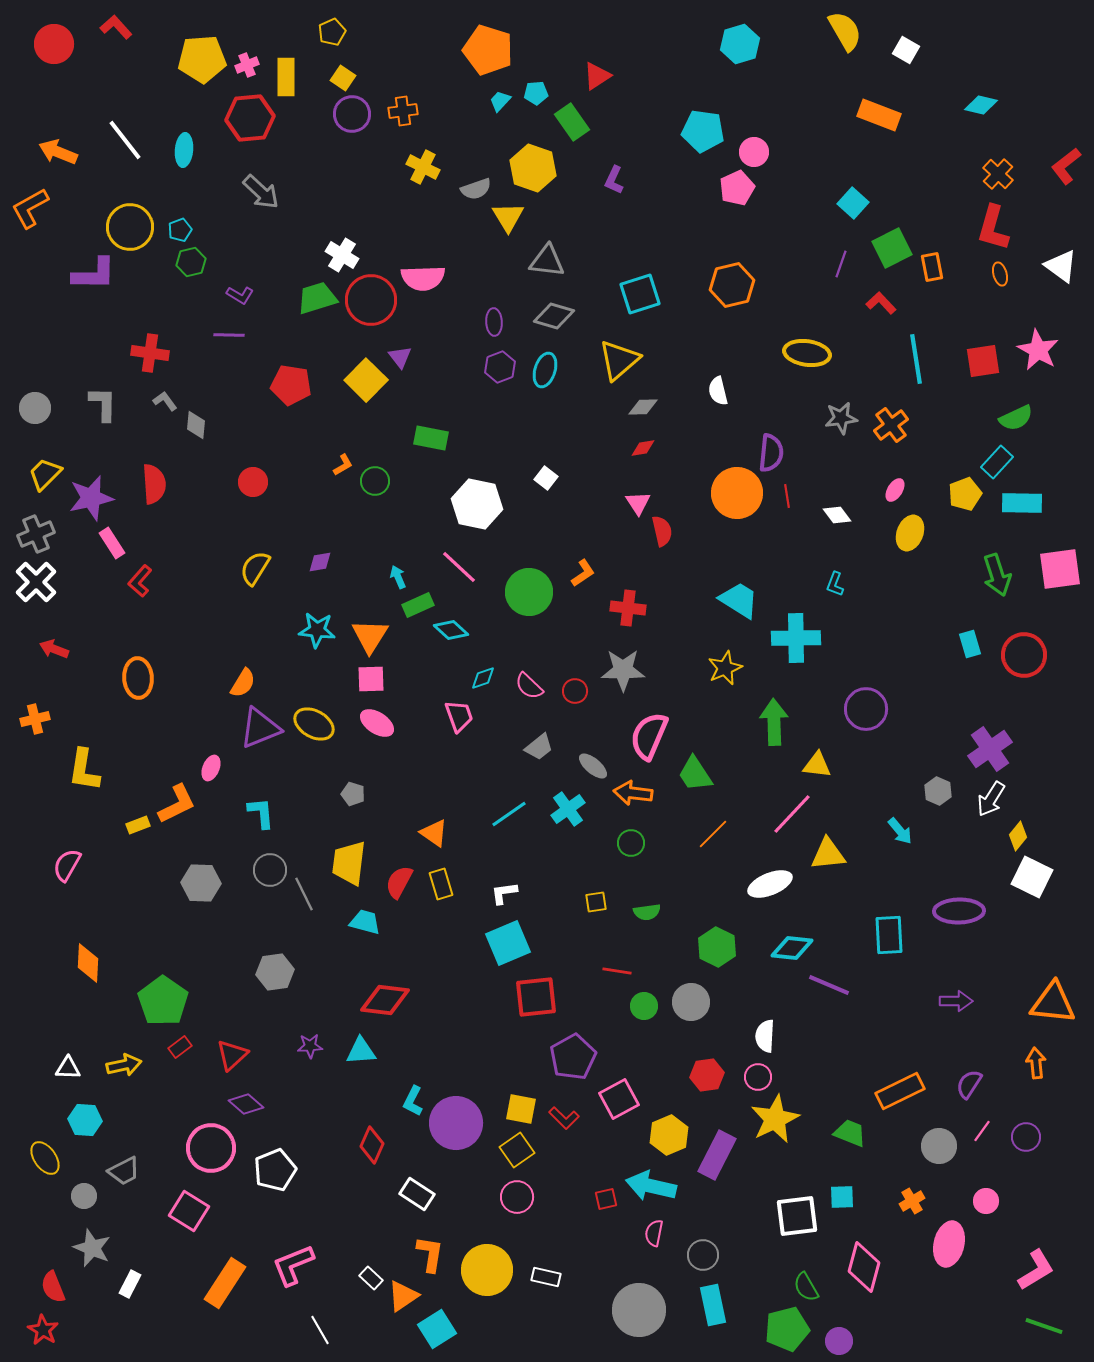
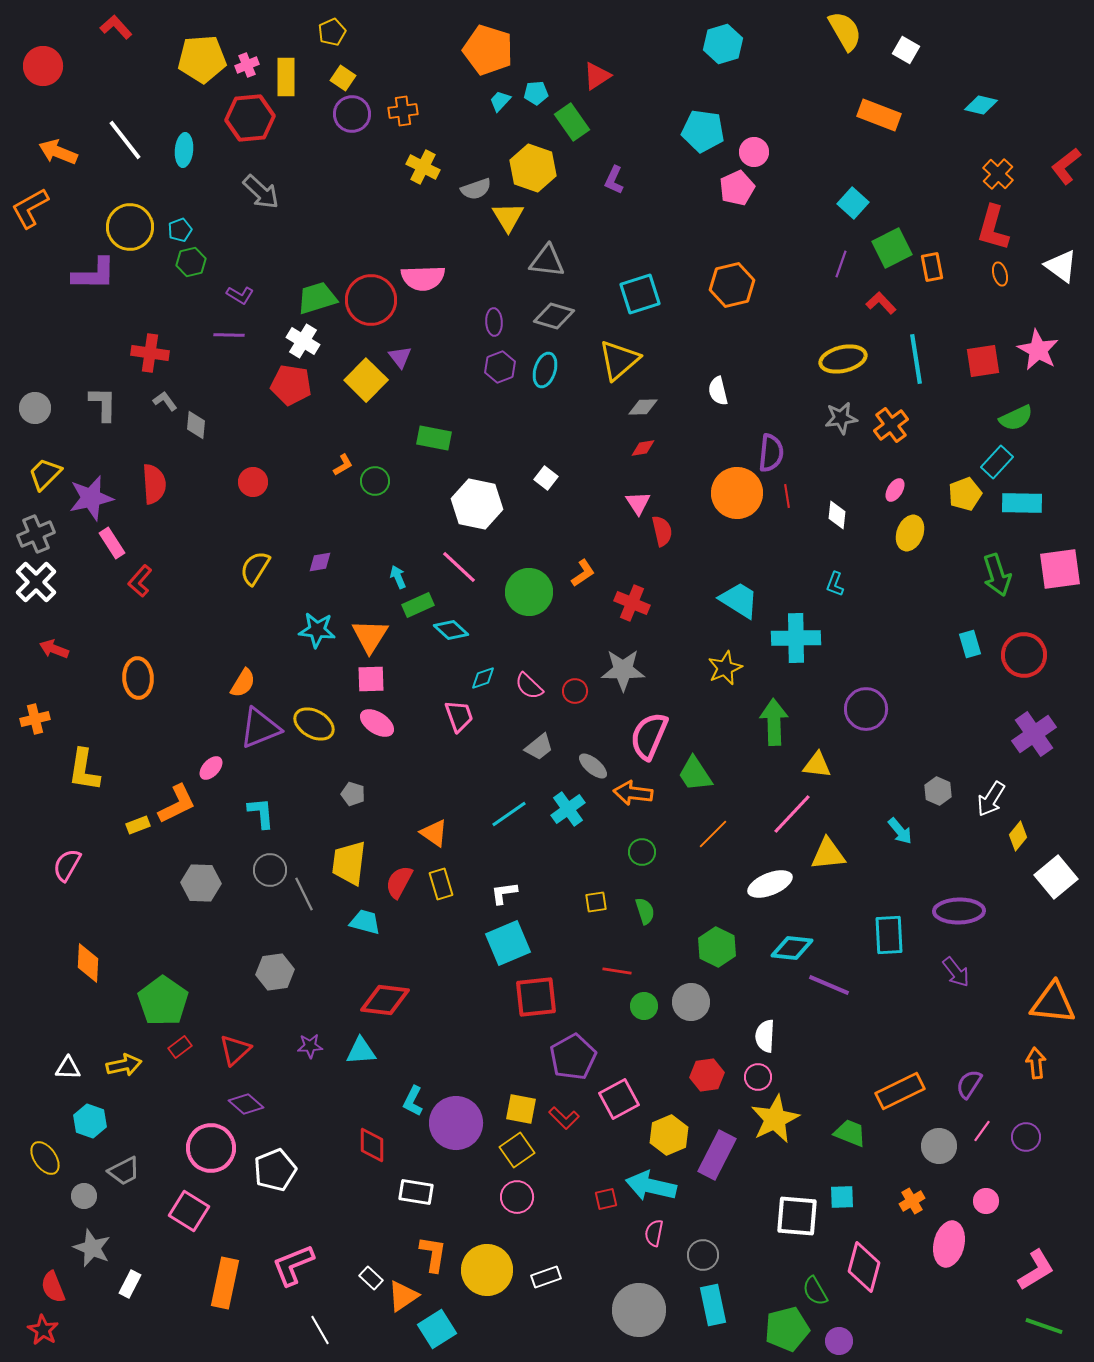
red circle at (54, 44): moved 11 px left, 22 px down
cyan hexagon at (740, 44): moved 17 px left
white cross at (342, 255): moved 39 px left, 86 px down
yellow ellipse at (807, 353): moved 36 px right, 6 px down; rotated 21 degrees counterclockwise
green rectangle at (431, 438): moved 3 px right
white diamond at (837, 515): rotated 44 degrees clockwise
red cross at (628, 608): moved 4 px right, 5 px up; rotated 16 degrees clockwise
purple cross at (990, 749): moved 44 px right, 15 px up
pink ellipse at (211, 768): rotated 20 degrees clockwise
green circle at (631, 843): moved 11 px right, 9 px down
white square at (1032, 877): moved 24 px right; rotated 24 degrees clockwise
green semicircle at (647, 912): moved 2 px left, 1 px up; rotated 100 degrees counterclockwise
purple arrow at (956, 1001): moved 29 px up; rotated 52 degrees clockwise
red triangle at (232, 1055): moved 3 px right, 5 px up
cyan hexagon at (85, 1120): moved 5 px right, 1 px down; rotated 16 degrees clockwise
red diamond at (372, 1145): rotated 24 degrees counterclockwise
white rectangle at (417, 1194): moved 1 px left, 2 px up; rotated 24 degrees counterclockwise
white square at (797, 1216): rotated 12 degrees clockwise
orange L-shape at (430, 1254): moved 3 px right
white rectangle at (546, 1277): rotated 32 degrees counterclockwise
orange rectangle at (225, 1283): rotated 21 degrees counterclockwise
green semicircle at (806, 1287): moved 9 px right, 4 px down
